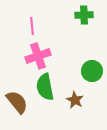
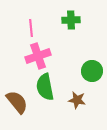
green cross: moved 13 px left, 5 px down
pink line: moved 1 px left, 2 px down
brown star: moved 2 px right; rotated 18 degrees counterclockwise
